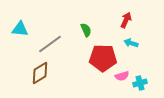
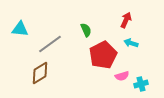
red pentagon: moved 3 px up; rotated 28 degrees counterclockwise
cyan cross: moved 1 px right, 1 px down
